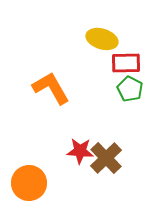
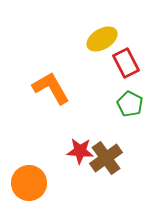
yellow ellipse: rotated 48 degrees counterclockwise
red rectangle: rotated 64 degrees clockwise
green pentagon: moved 15 px down
brown cross: rotated 8 degrees clockwise
